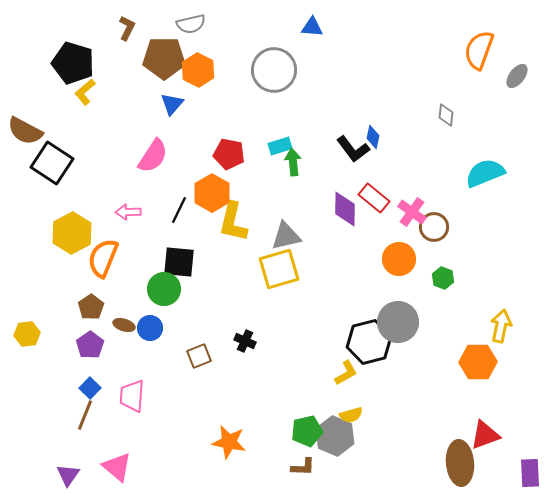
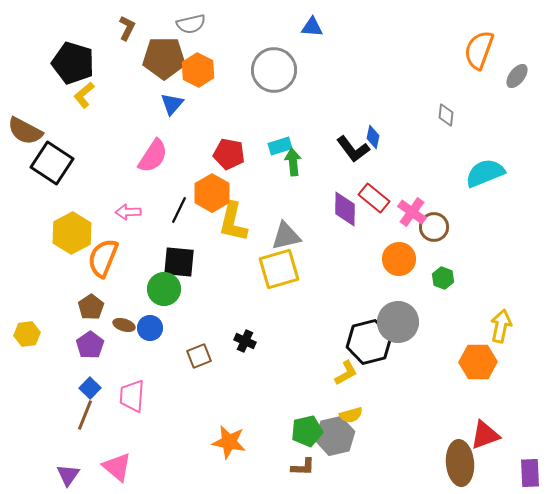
yellow L-shape at (85, 92): moved 1 px left, 3 px down
gray hexagon at (335, 436): rotated 24 degrees clockwise
